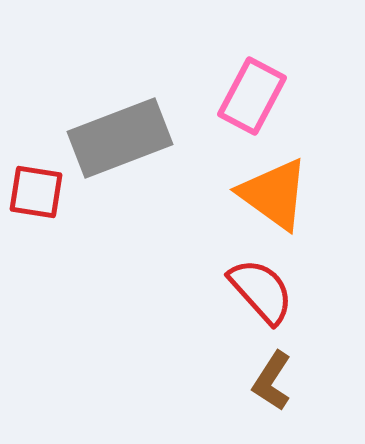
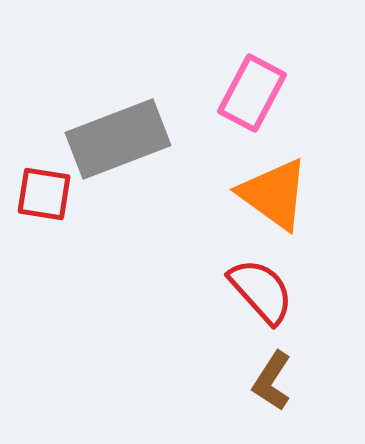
pink rectangle: moved 3 px up
gray rectangle: moved 2 px left, 1 px down
red square: moved 8 px right, 2 px down
